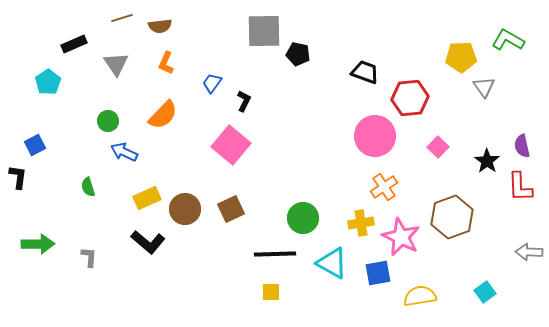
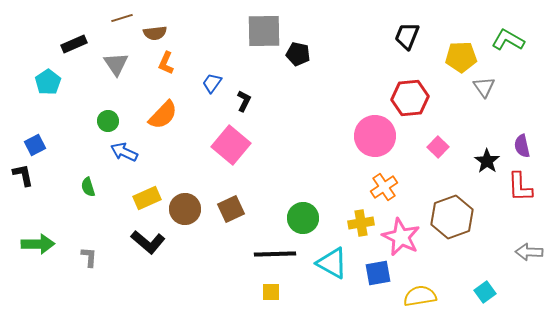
brown semicircle at (160, 26): moved 5 px left, 7 px down
black trapezoid at (365, 72): moved 42 px right, 36 px up; rotated 88 degrees counterclockwise
black L-shape at (18, 177): moved 5 px right, 2 px up; rotated 20 degrees counterclockwise
